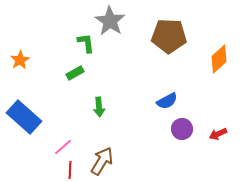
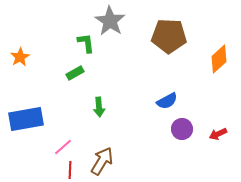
orange star: moved 3 px up
blue rectangle: moved 2 px right, 2 px down; rotated 52 degrees counterclockwise
